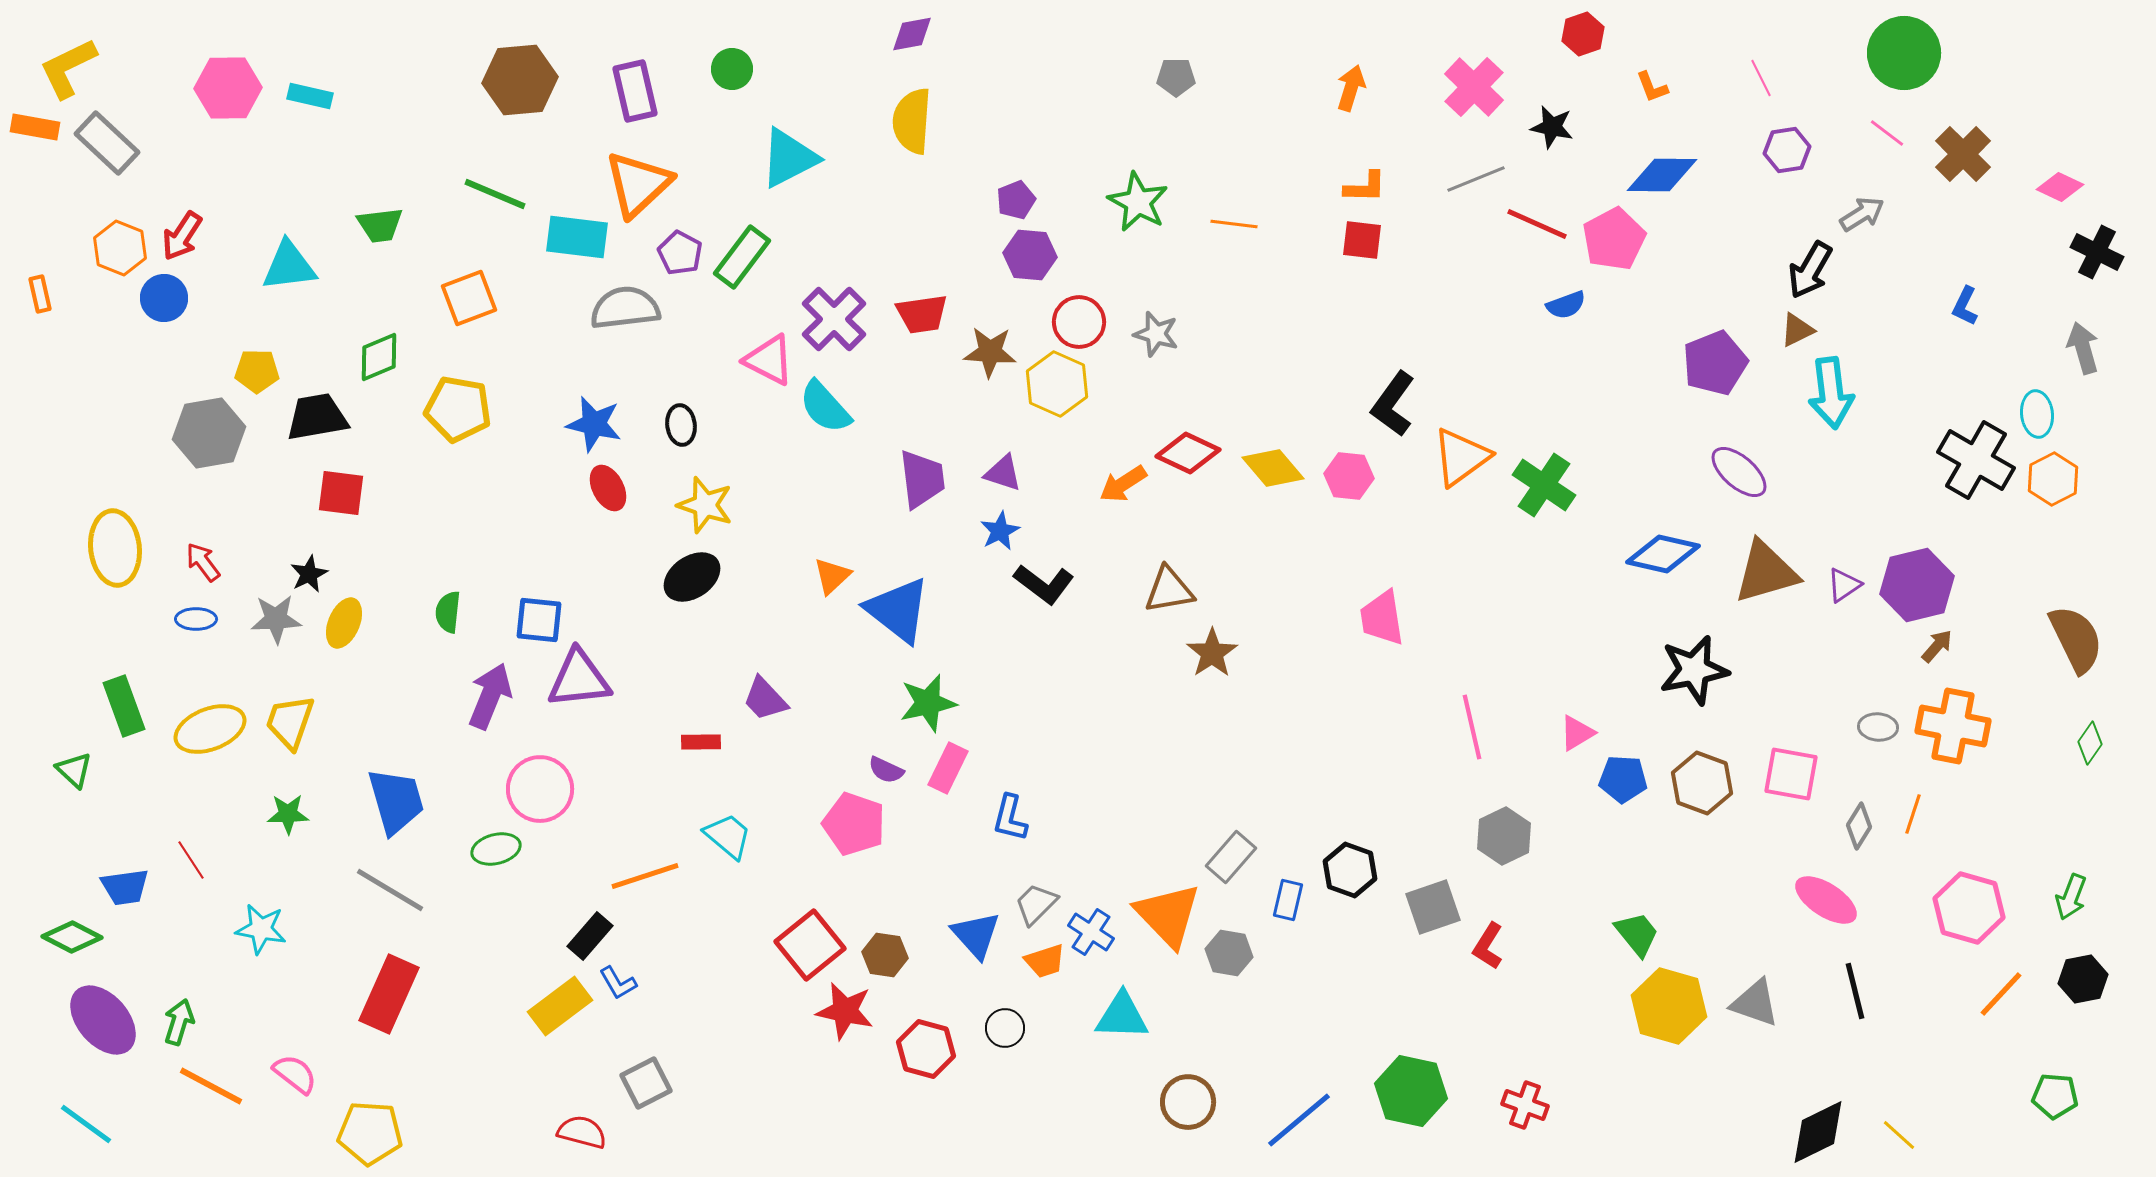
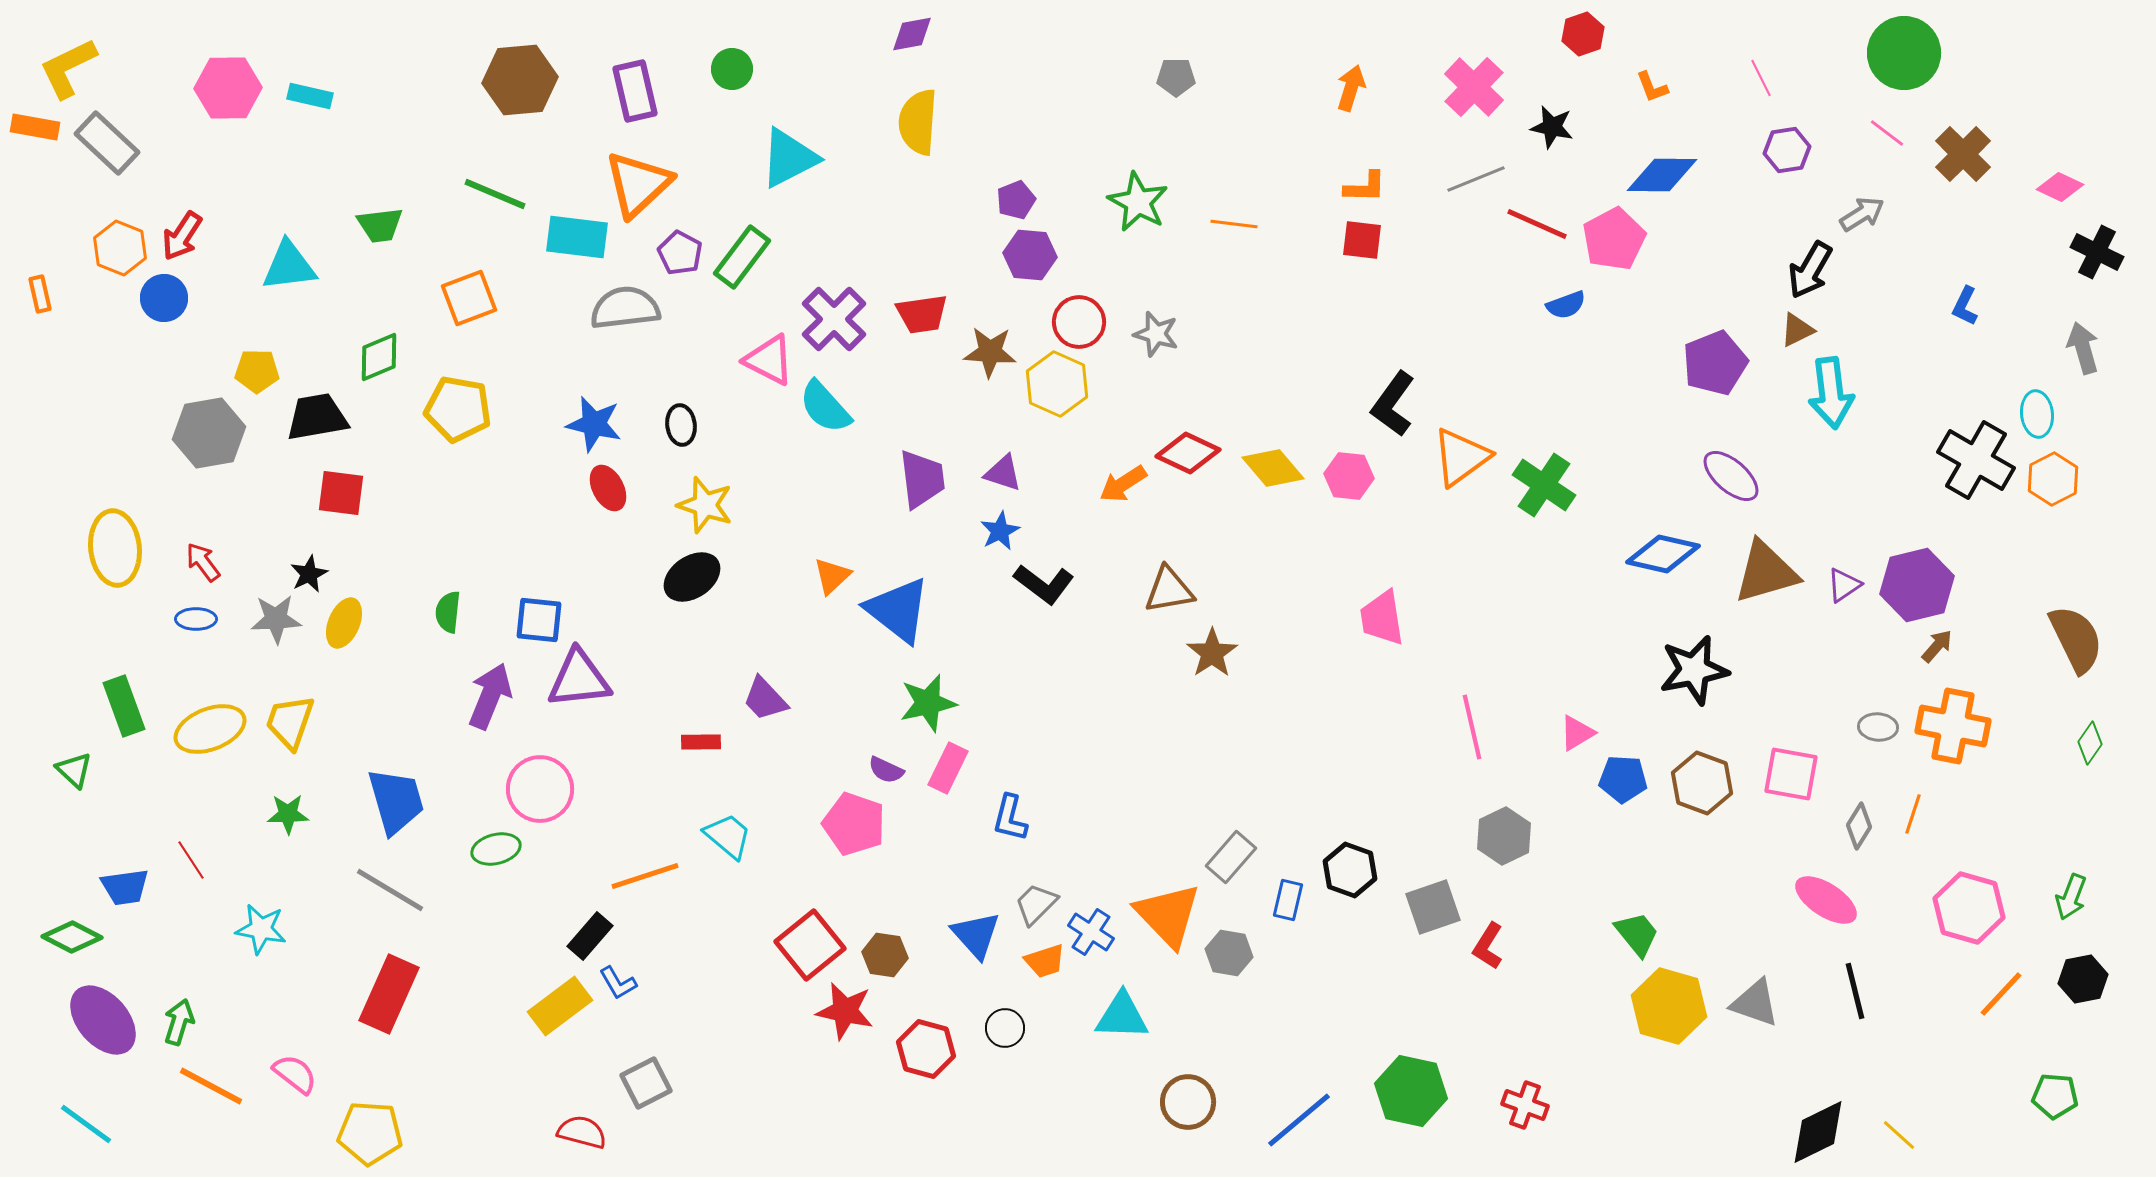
yellow semicircle at (912, 121): moved 6 px right, 1 px down
purple ellipse at (1739, 472): moved 8 px left, 4 px down
